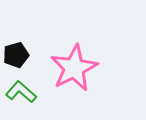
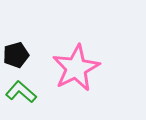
pink star: moved 2 px right
